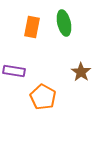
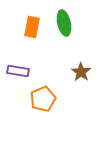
purple rectangle: moved 4 px right
orange pentagon: moved 2 px down; rotated 20 degrees clockwise
